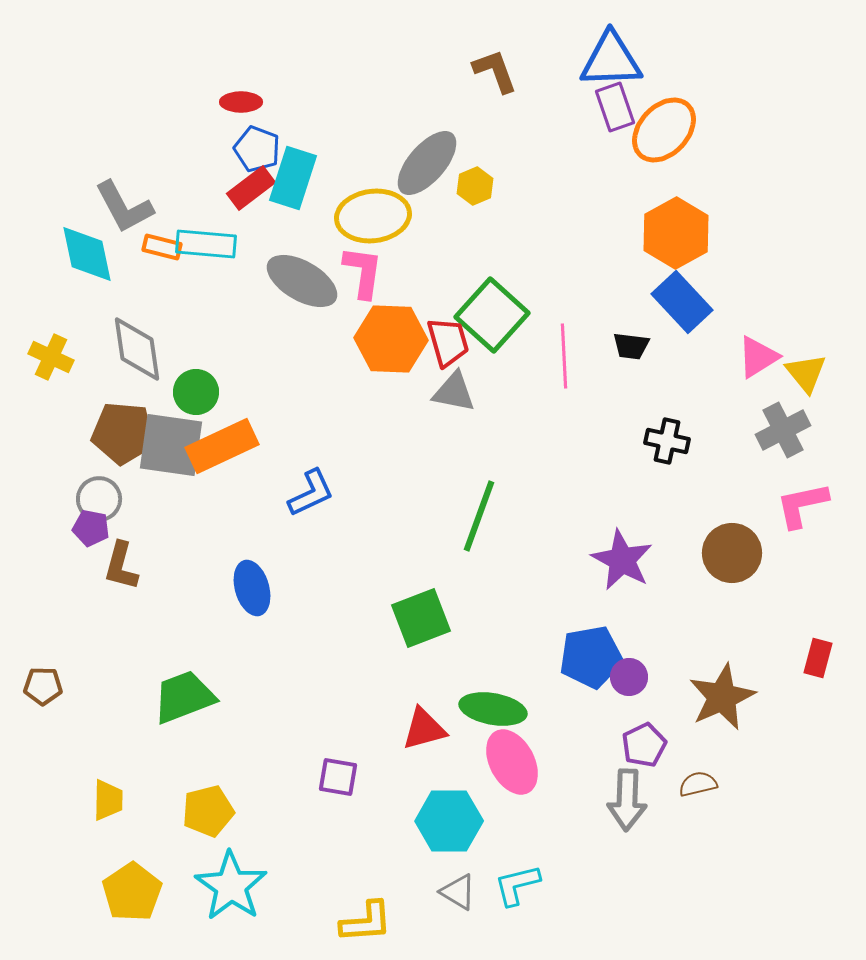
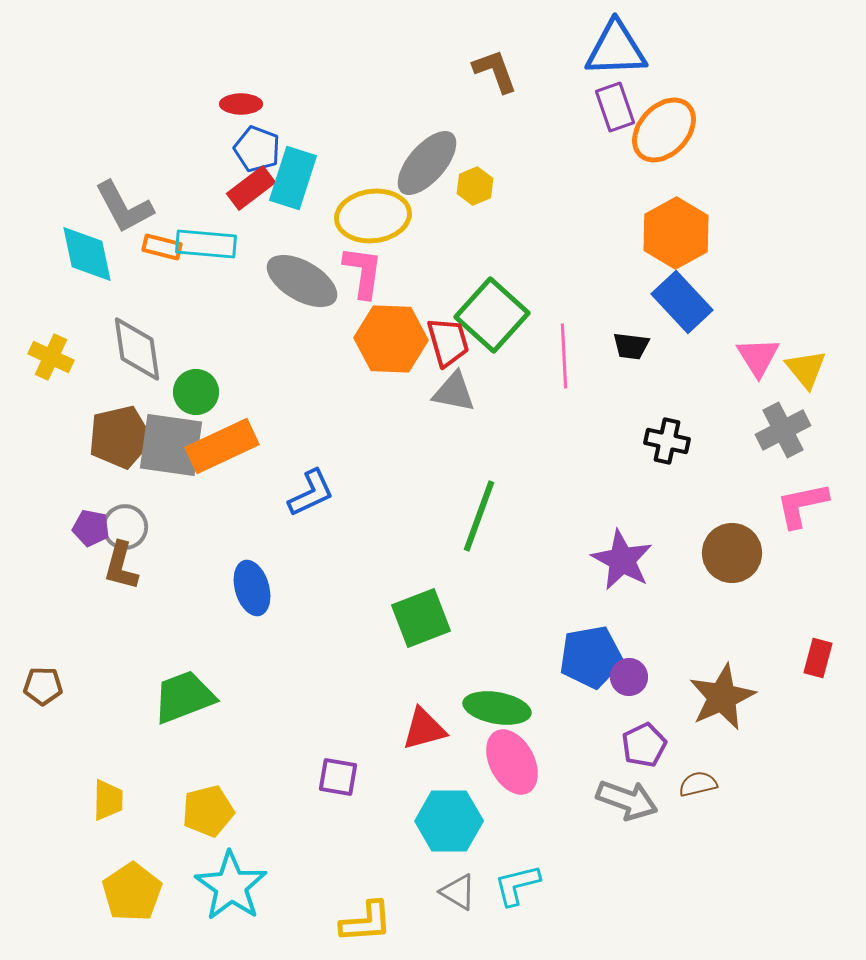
blue triangle at (611, 60): moved 5 px right, 11 px up
red ellipse at (241, 102): moved 2 px down
pink triangle at (758, 357): rotated 30 degrees counterclockwise
yellow triangle at (806, 373): moved 4 px up
brown pentagon at (123, 433): moved 3 px left, 4 px down; rotated 18 degrees counterclockwise
gray circle at (99, 499): moved 26 px right, 28 px down
green ellipse at (493, 709): moved 4 px right, 1 px up
gray arrow at (627, 800): rotated 72 degrees counterclockwise
